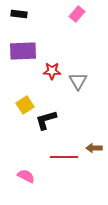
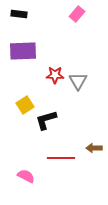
red star: moved 3 px right, 4 px down
red line: moved 3 px left, 1 px down
